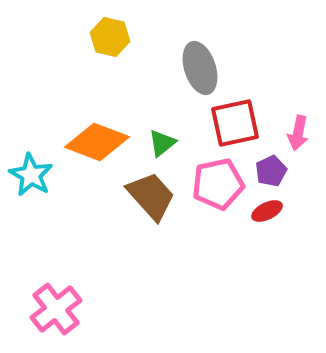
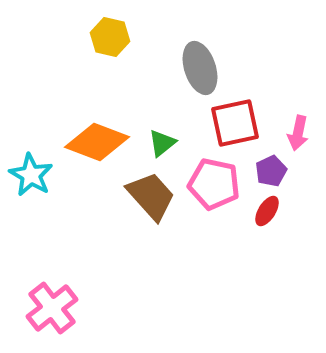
pink pentagon: moved 4 px left; rotated 24 degrees clockwise
red ellipse: rotated 32 degrees counterclockwise
pink cross: moved 4 px left, 1 px up
